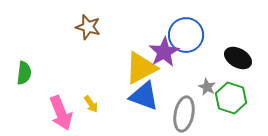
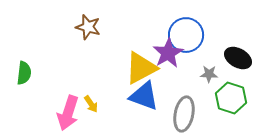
purple star: moved 4 px right, 1 px down
gray star: moved 2 px right, 13 px up; rotated 24 degrees counterclockwise
pink arrow: moved 7 px right; rotated 40 degrees clockwise
